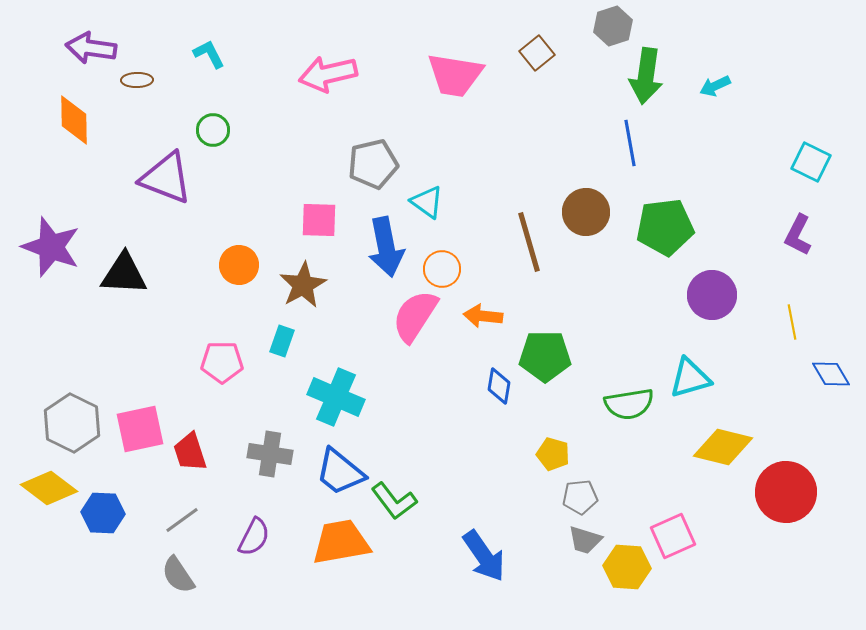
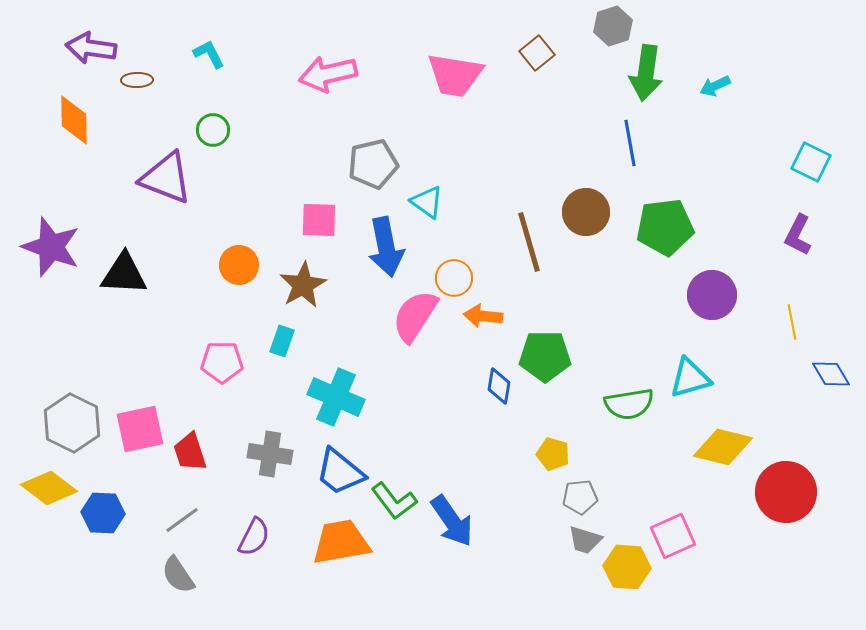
green arrow at (646, 76): moved 3 px up
orange circle at (442, 269): moved 12 px right, 9 px down
blue arrow at (484, 556): moved 32 px left, 35 px up
